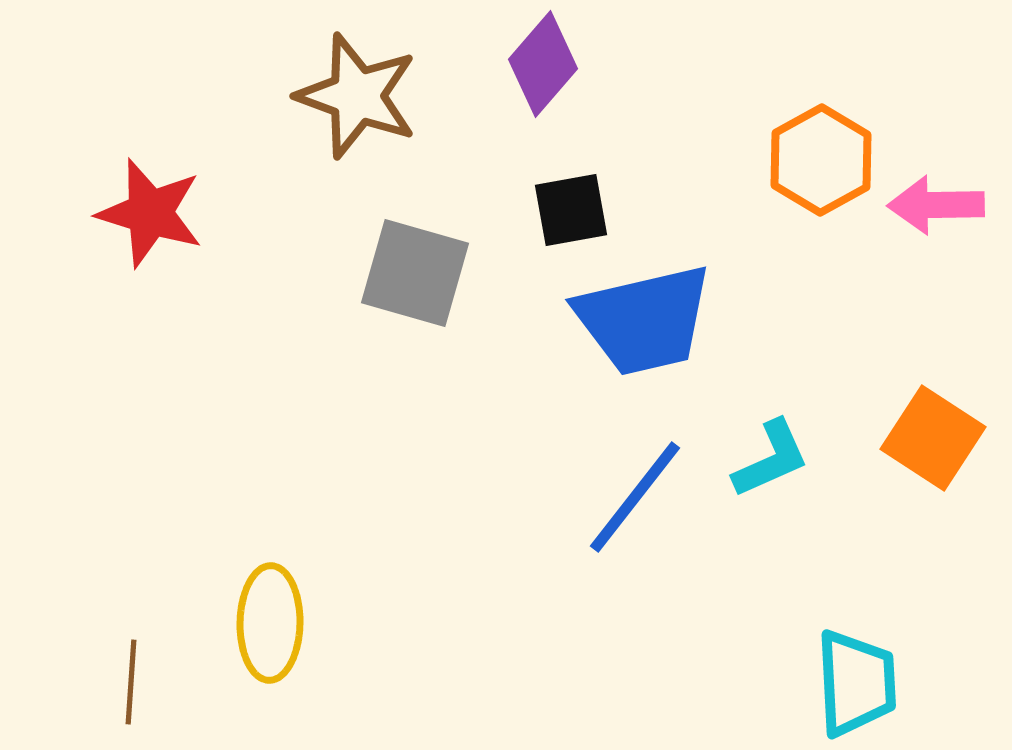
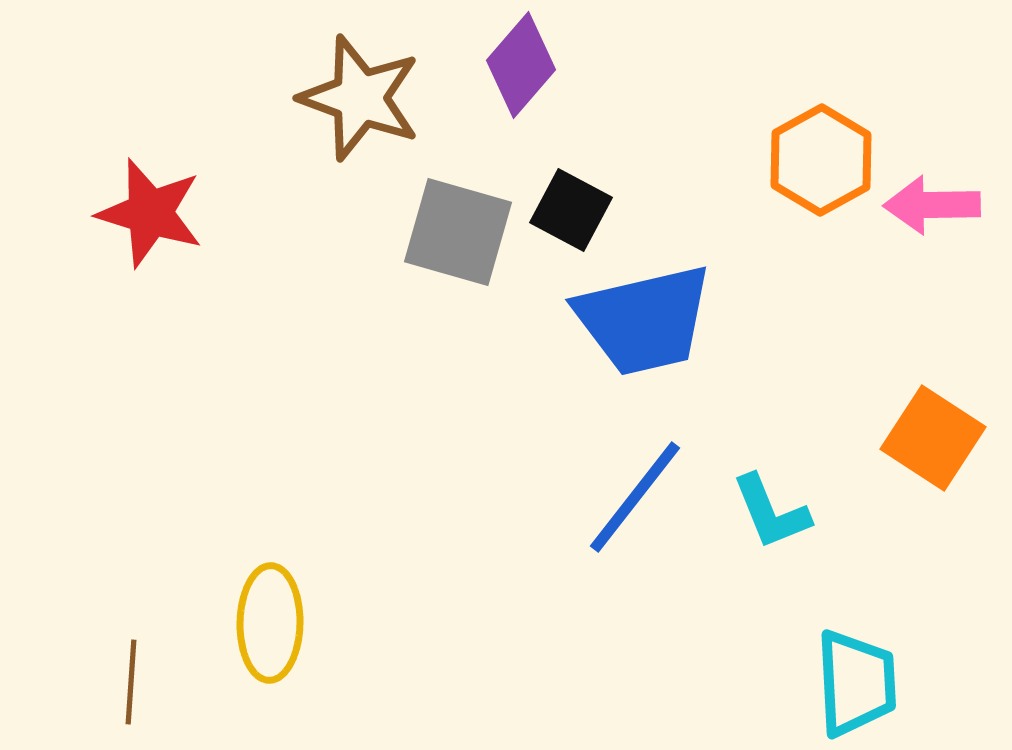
purple diamond: moved 22 px left, 1 px down
brown star: moved 3 px right, 2 px down
pink arrow: moved 4 px left
black square: rotated 38 degrees clockwise
gray square: moved 43 px right, 41 px up
cyan L-shape: moved 53 px down; rotated 92 degrees clockwise
